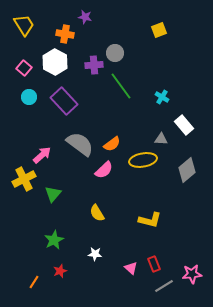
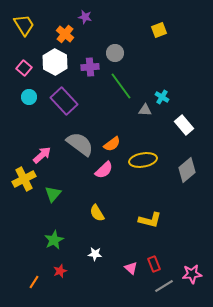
orange cross: rotated 30 degrees clockwise
purple cross: moved 4 px left, 2 px down
gray triangle: moved 16 px left, 29 px up
